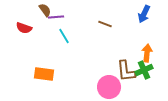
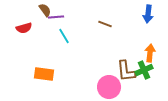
blue arrow: moved 4 px right; rotated 18 degrees counterclockwise
red semicircle: rotated 35 degrees counterclockwise
orange arrow: moved 3 px right
